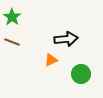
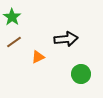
brown line: moved 2 px right; rotated 56 degrees counterclockwise
orange triangle: moved 13 px left, 3 px up
